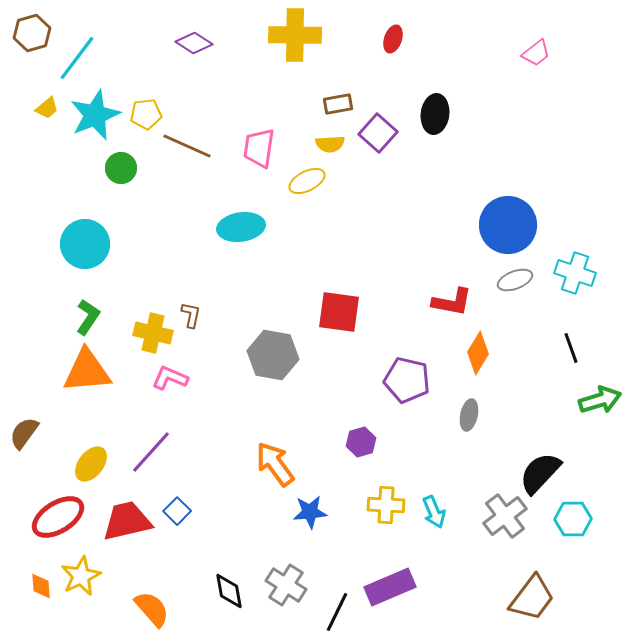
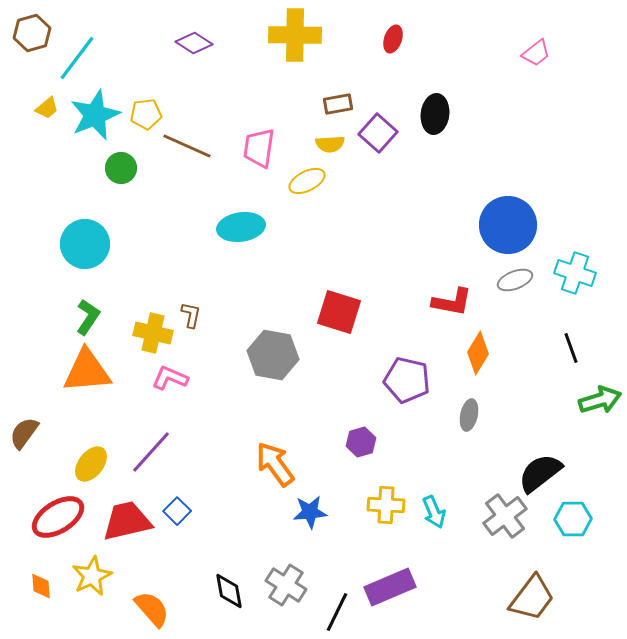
red square at (339, 312): rotated 9 degrees clockwise
black semicircle at (540, 473): rotated 9 degrees clockwise
yellow star at (81, 576): moved 11 px right
